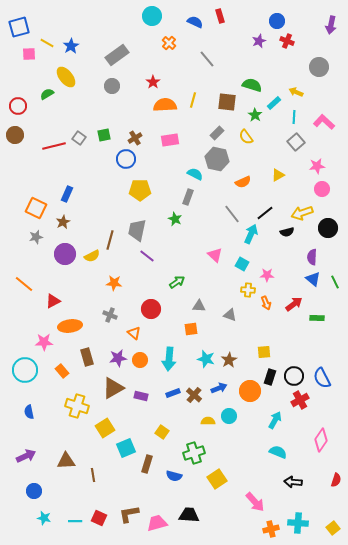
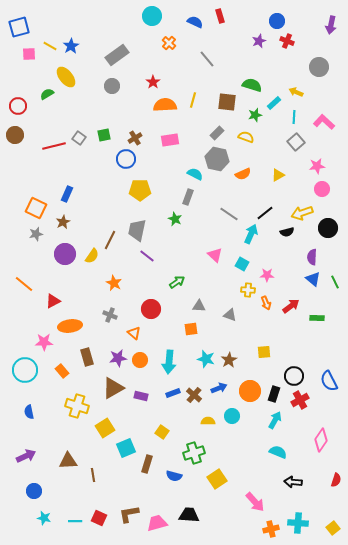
yellow line at (47, 43): moved 3 px right, 3 px down
green star at (255, 115): rotated 24 degrees clockwise
yellow semicircle at (246, 137): rotated 147 degrees clockwise
orange semicircle at (243, 182): moved 8 px up
gray line at (232, 214): moved 3 px left; rotated 18 degrees counterclockwise
gray star at (36, 237): moved 3 px up
brown line at (110, 240): rotated 12 degrees clockwise
yellow semicircle at (92, 256): rotated 28 degrees counterclockwise
orange star at (114, 283): rotated 21 degrees clockwise
red arrow at (294, 304): moved 3 px left, 2 px down
cyan arrow at (169, 359): moved 3 px down
black rectangle at (270, 377): moved 4 px right, 17 px down
blue semicircle at (322, 378): moved 7 px right, 3 px down
cyan circle at (229, 416): moved 3 px right
brown triangle at (66, 461): moved 2 px right
